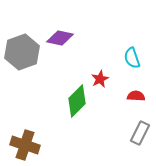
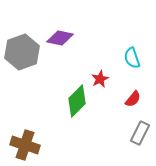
red semicircle: moved 3 px left, 3 px down; rotated 126 degrees clockwise
